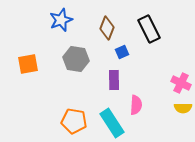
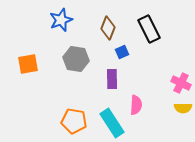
brown diamond: moved 1 px right
purple rectangle: moved 2 px left, 1 px up
